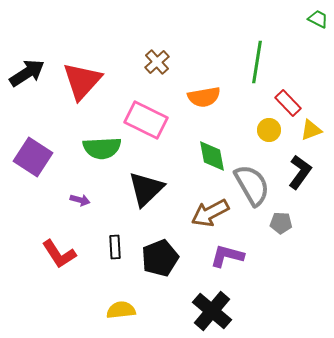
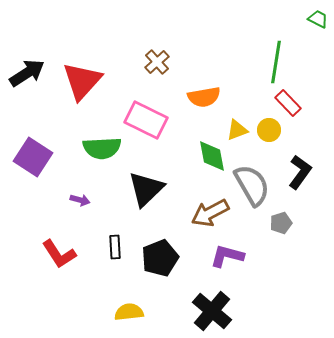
green line: moved 19 px right
yellow triangle: moved 74 px left
gray pentagon: rotated 20 degrees counterclockwise
yellow semicircle: moved 8 px right, 2 px down
